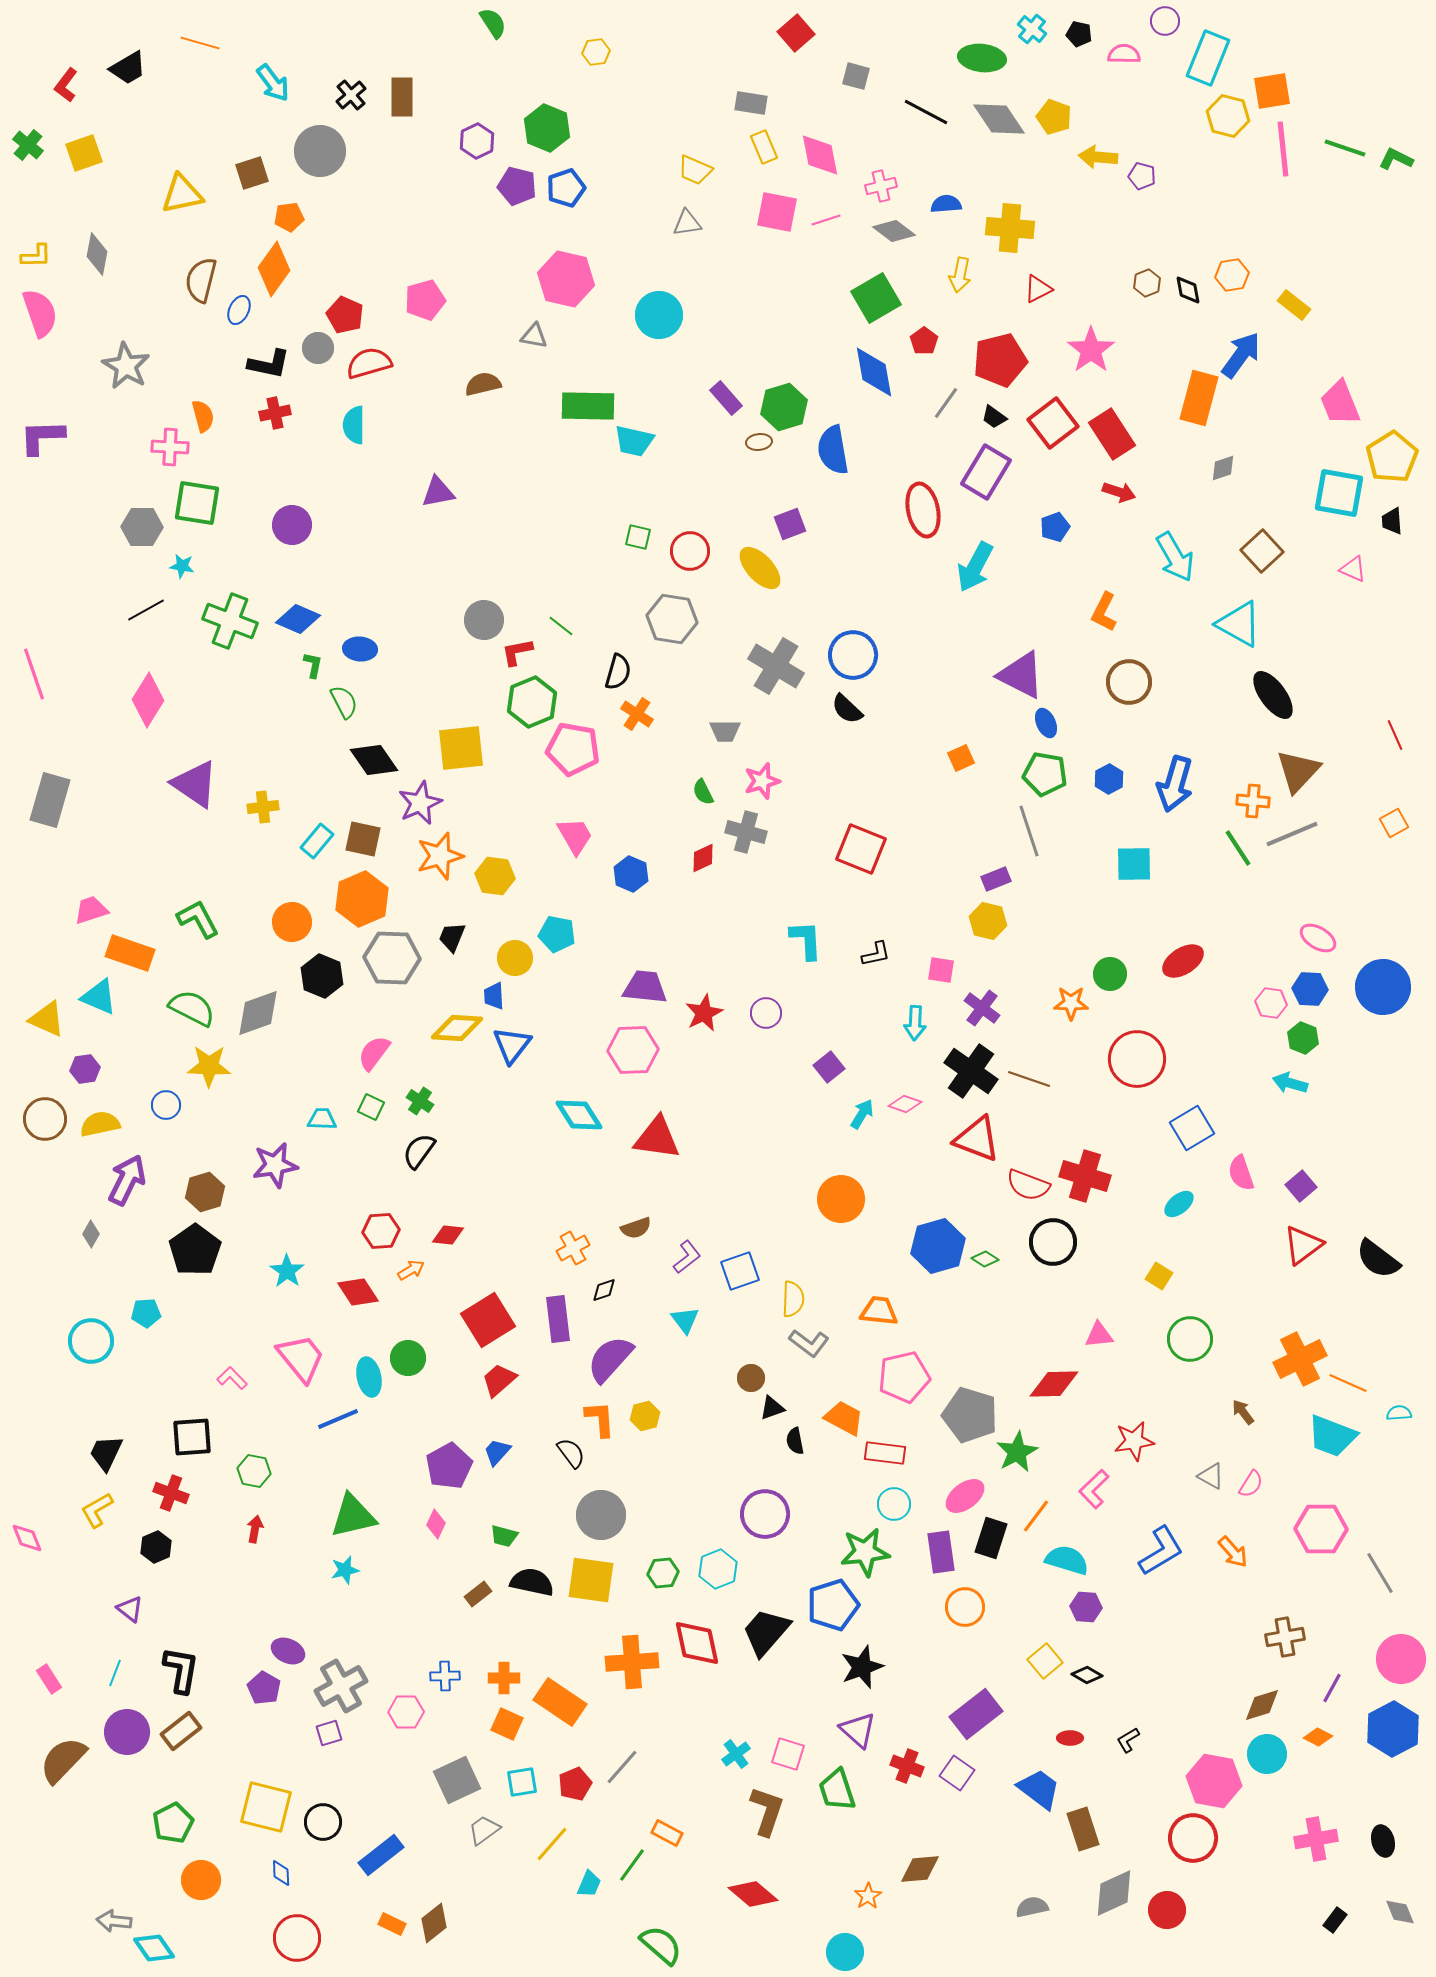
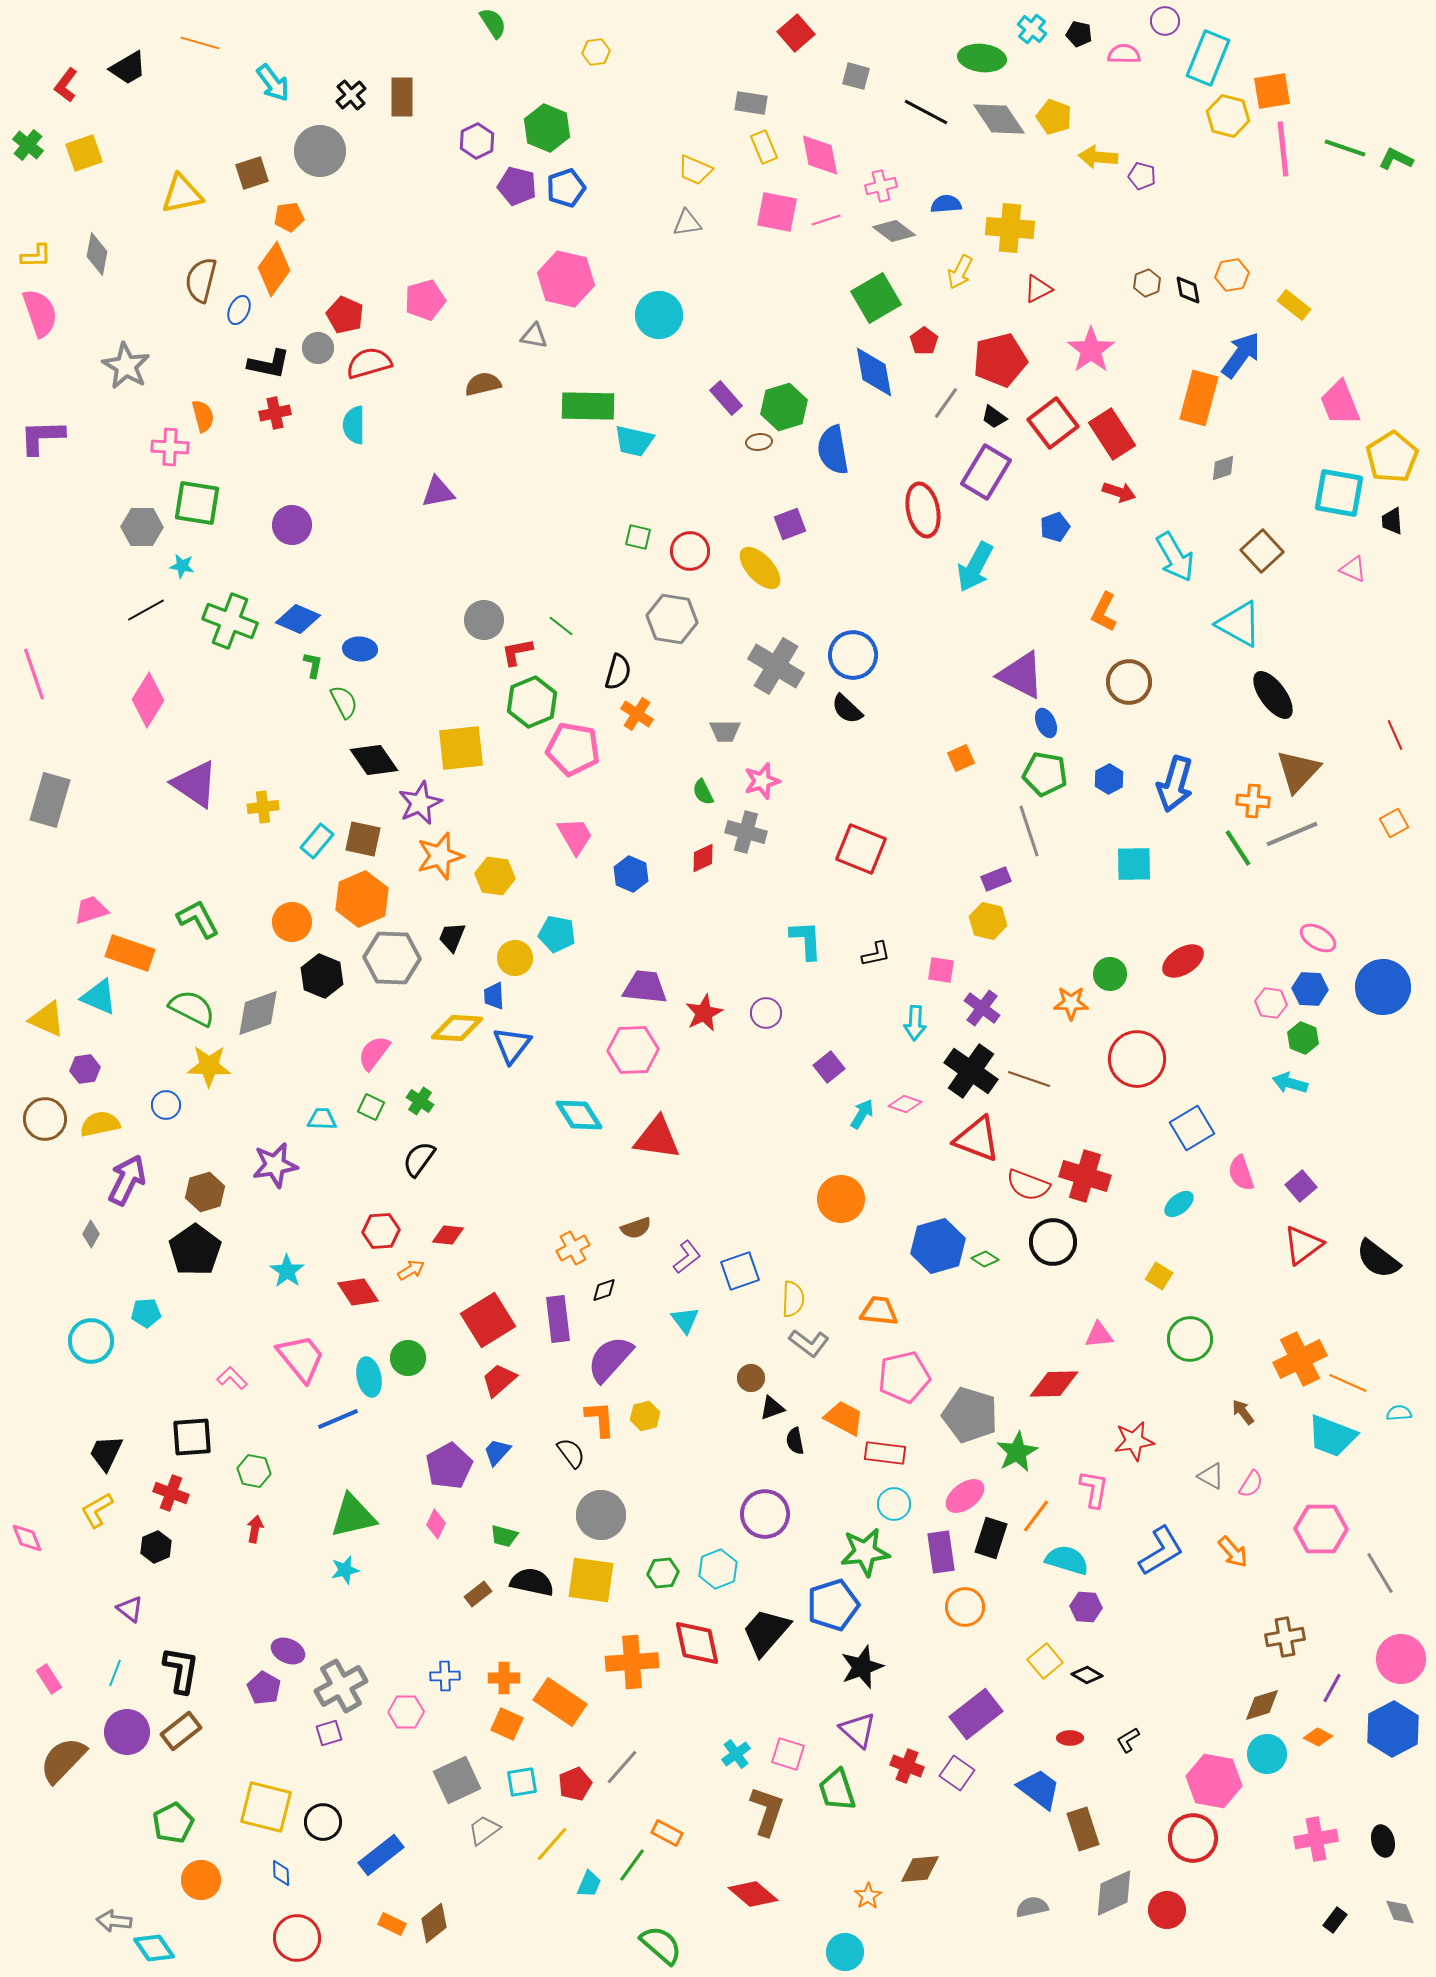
yellow arrow at (960, 275): moved 3 px up; rotated 16 degrees clockwise
black semicircle at (419, 1151): moved 8 px down
pink L-shape at (1094, 1489): rotated 144 degrees clockwise
